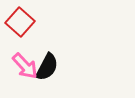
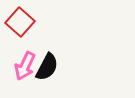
pink arrow: rotated 68 degrees clockwise
